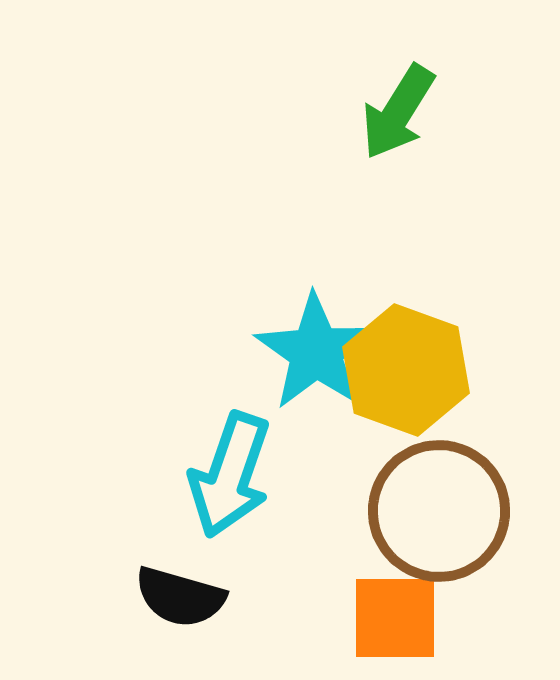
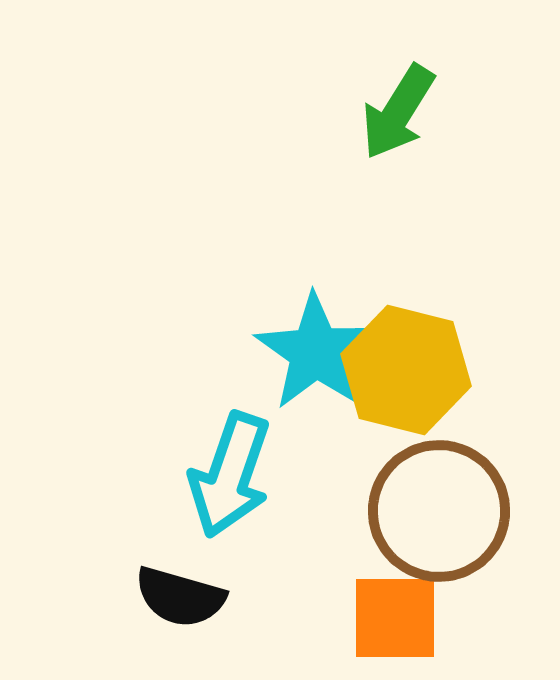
yellow hexagon: rotated 6 degrees counterclockwise
